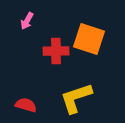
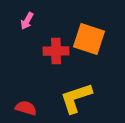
red semicircle: moved 3 px down
